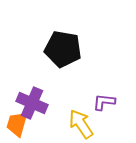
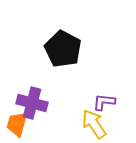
black pentagon: rotated 18 degrees clockwise
purple cross: rotated 8 degrees counterclockwise
yellow arrow: moved 13 px right
